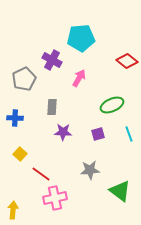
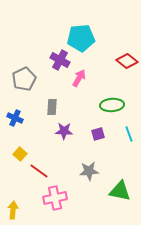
purple cross: moved 8 px right
green ellipse: rotated 20 degrees clockwise
blue cross: rotated 21 degrees clockwise
purple star: moved 1 px right, 1 px up
gray star: moved 1 px left, 1 px down
red line: moved 2 px left, 3 px up
green triangle: rotated 25 degrees counterclockwise
